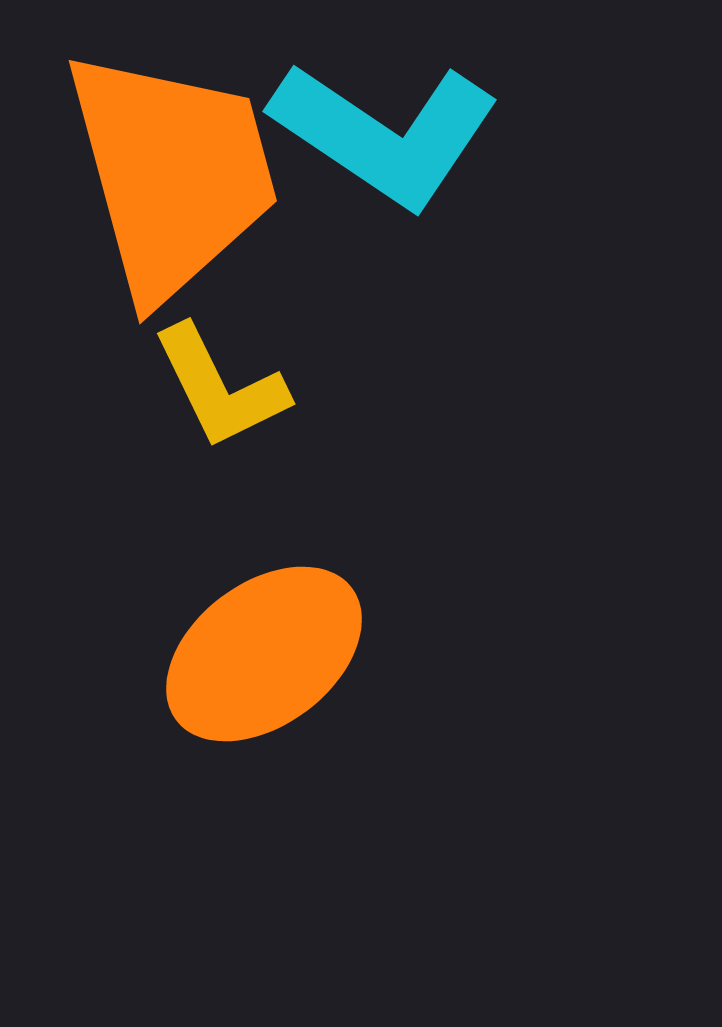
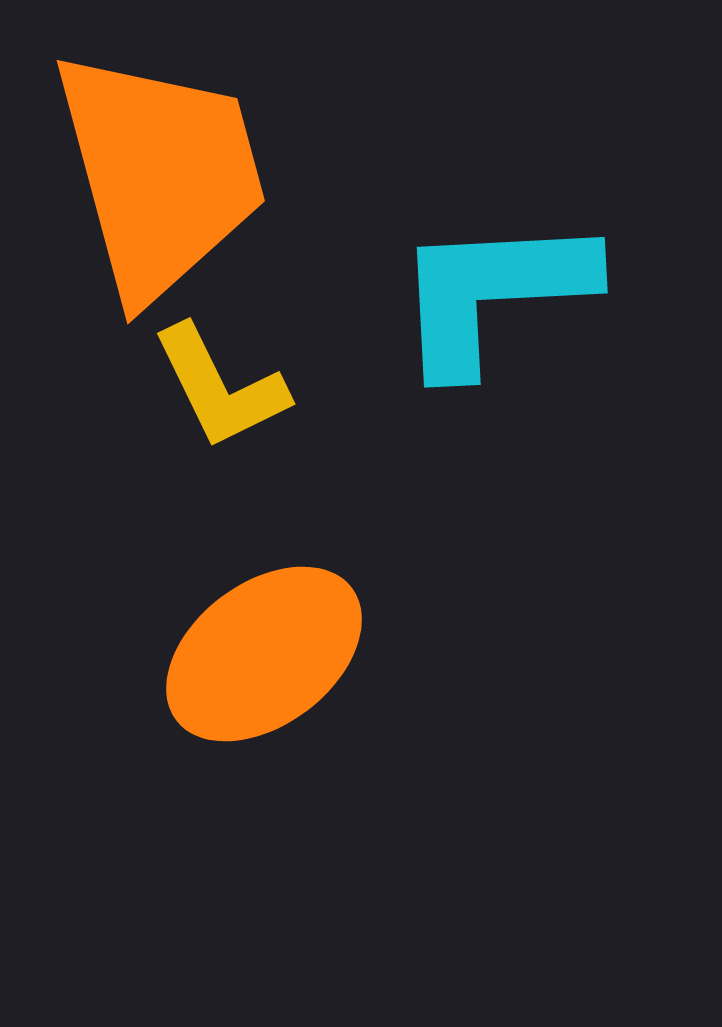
cyan L-shape: moved 108 px right, 159 px down; rotated 143 degrees clockwise
orange trapezoid: moved 12 px left
